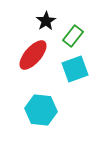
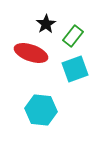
black star: moved 3 px down
red ellipse: moved 2 px left, 2 px up; rotated 68 degrees clockwise
